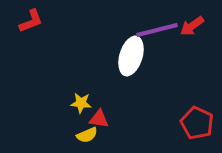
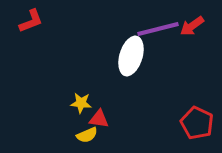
purple line: moved 1 px right, 1 px up
